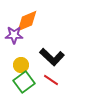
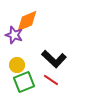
purple star: rotated 18 degrees clockwise
black L-shape: moved 2 px right, 2 px down
yellow circle: moved 4 px left
green square: rotated 15 degrees clockwise
